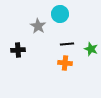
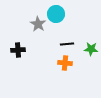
cyan circle: moved 4 px left
gray star: moved 2 px up
green star: rotated 16 degrees counterclockwise
